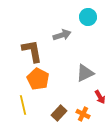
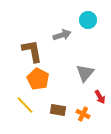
cyan circle: moved 3 px down
gray triangle: rotated 24 degrees counterclockwise
yellow line: moved 2 px right; rotated 30 degrees counterclockwise
brown rectangle: moved 1 px left, 3 px up; rotated 56 degrees clockwise
